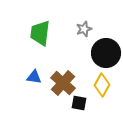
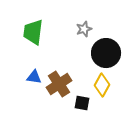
green trapezoid: moved 7 px left, 1 px up
brown cross: moved 4 px left, 1 px down; rotated 15 degrees clockwise
black square: moved 3 px right
